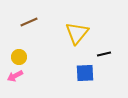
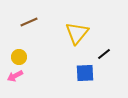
black line: rotated 24 degrees counterclockwise
